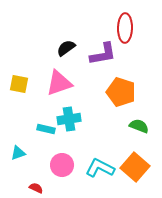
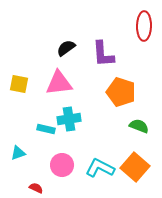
red ellipse: moved 19 px right, 2 px up
purple L-shape: rotated 96 degrees clockwise
pink triangle: rotated 12 degrees clockwise
